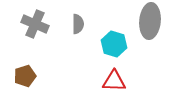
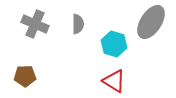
gray ellipse: moved 1 px right, 1 px down; rotated 28 degrees clockwise
brown pentagon: rotated 15 degrees clockwise
red triangle: rotated 30 degrees clockwise
